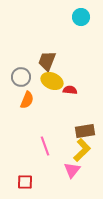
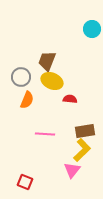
cyan circle: moved 11 px right, 12 px down
red semicircle: moved 9 px down
pink line: moved 12 px up; rotated 66 degrees counterclockwise
red square: rotated 21 degrees clockwise
